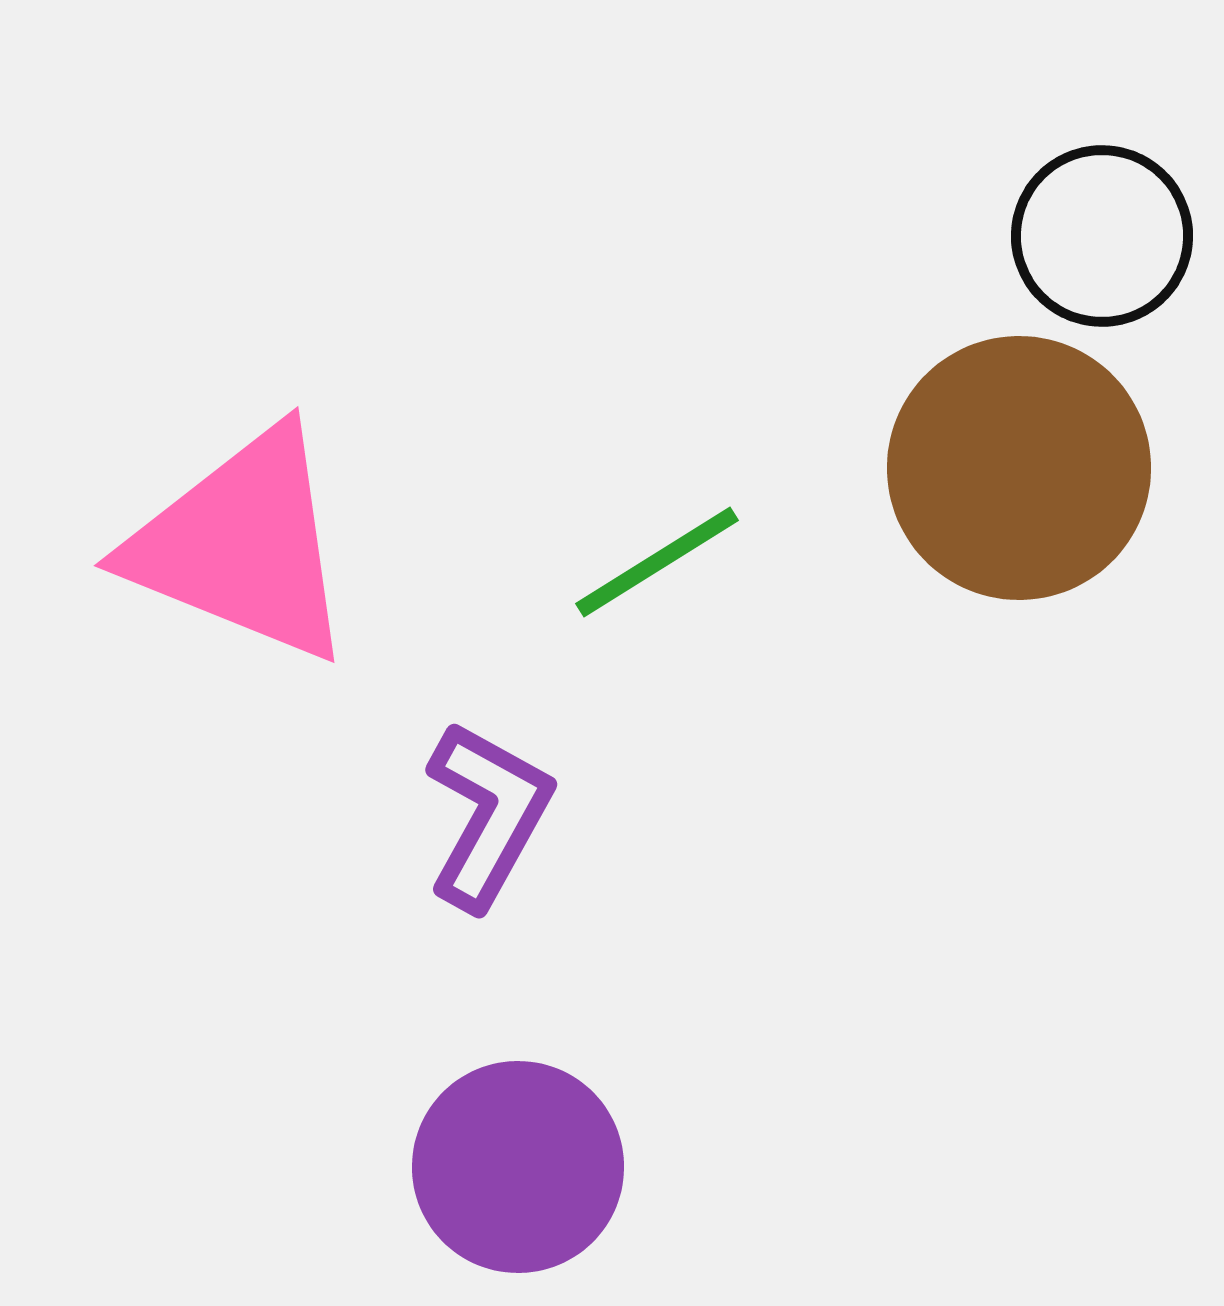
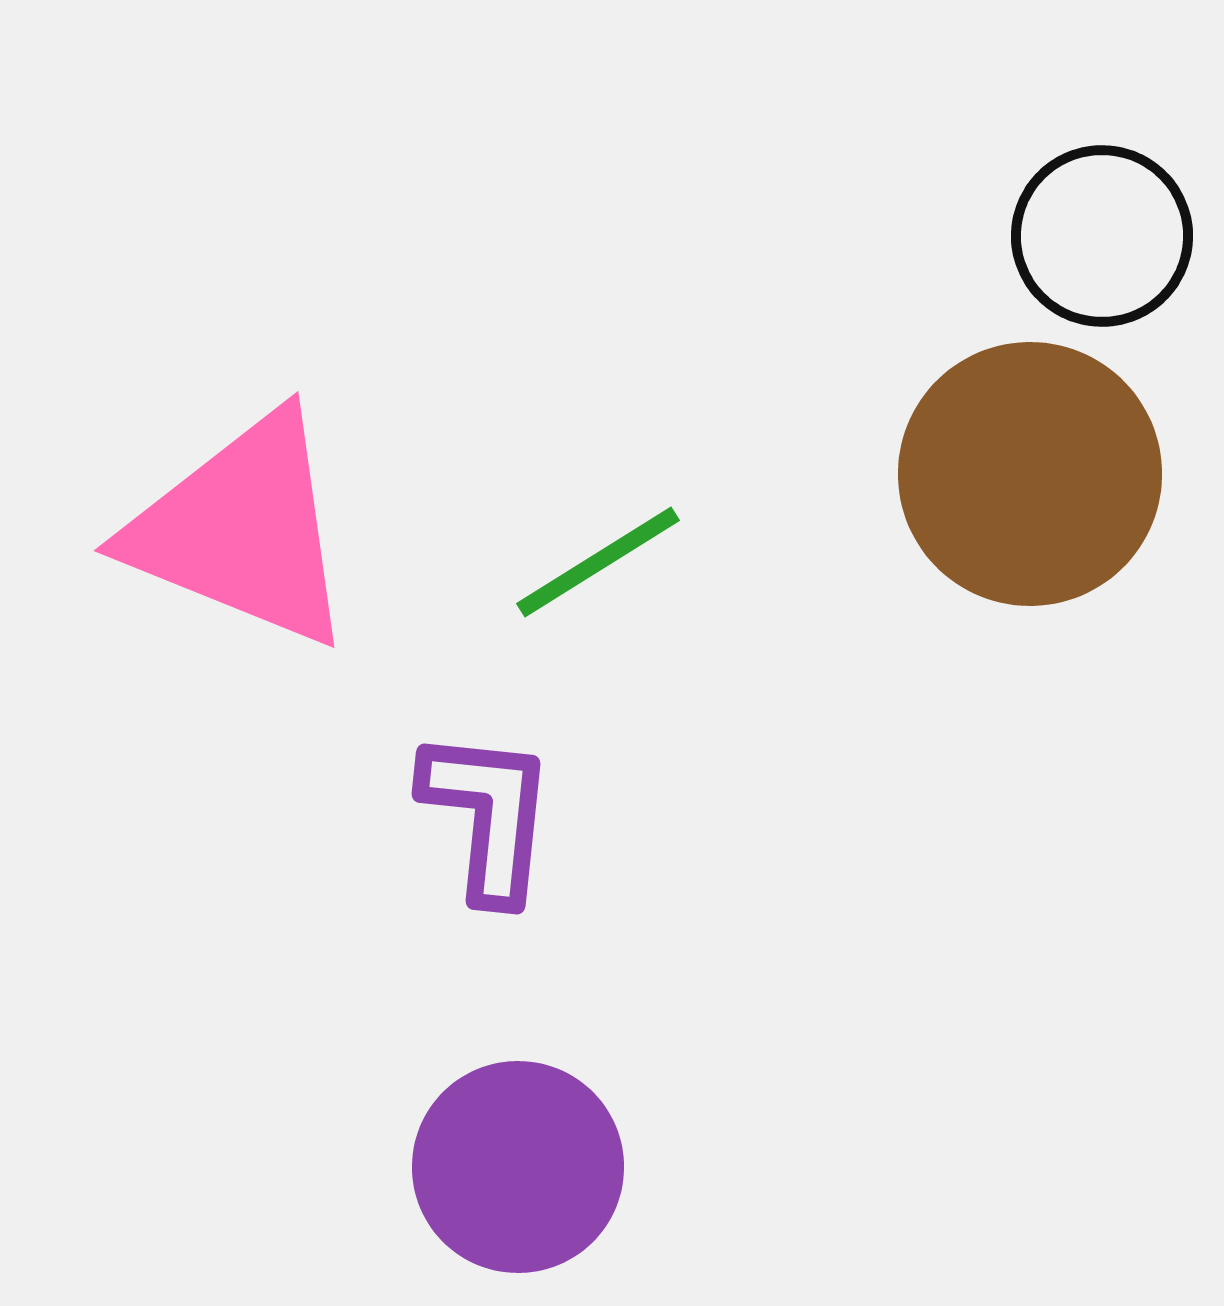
brown circle: moved 11 px right, 6 px down
pink triangle: moved 15 px up
green line: moved 59 px left
purple L-shape: rotated 23 degrees counterclockwise
